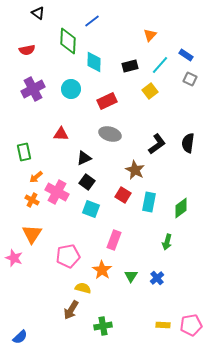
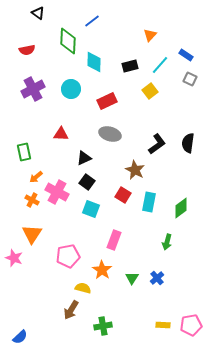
green triangle at (131, 276): moved 1 px right, 2 px down
